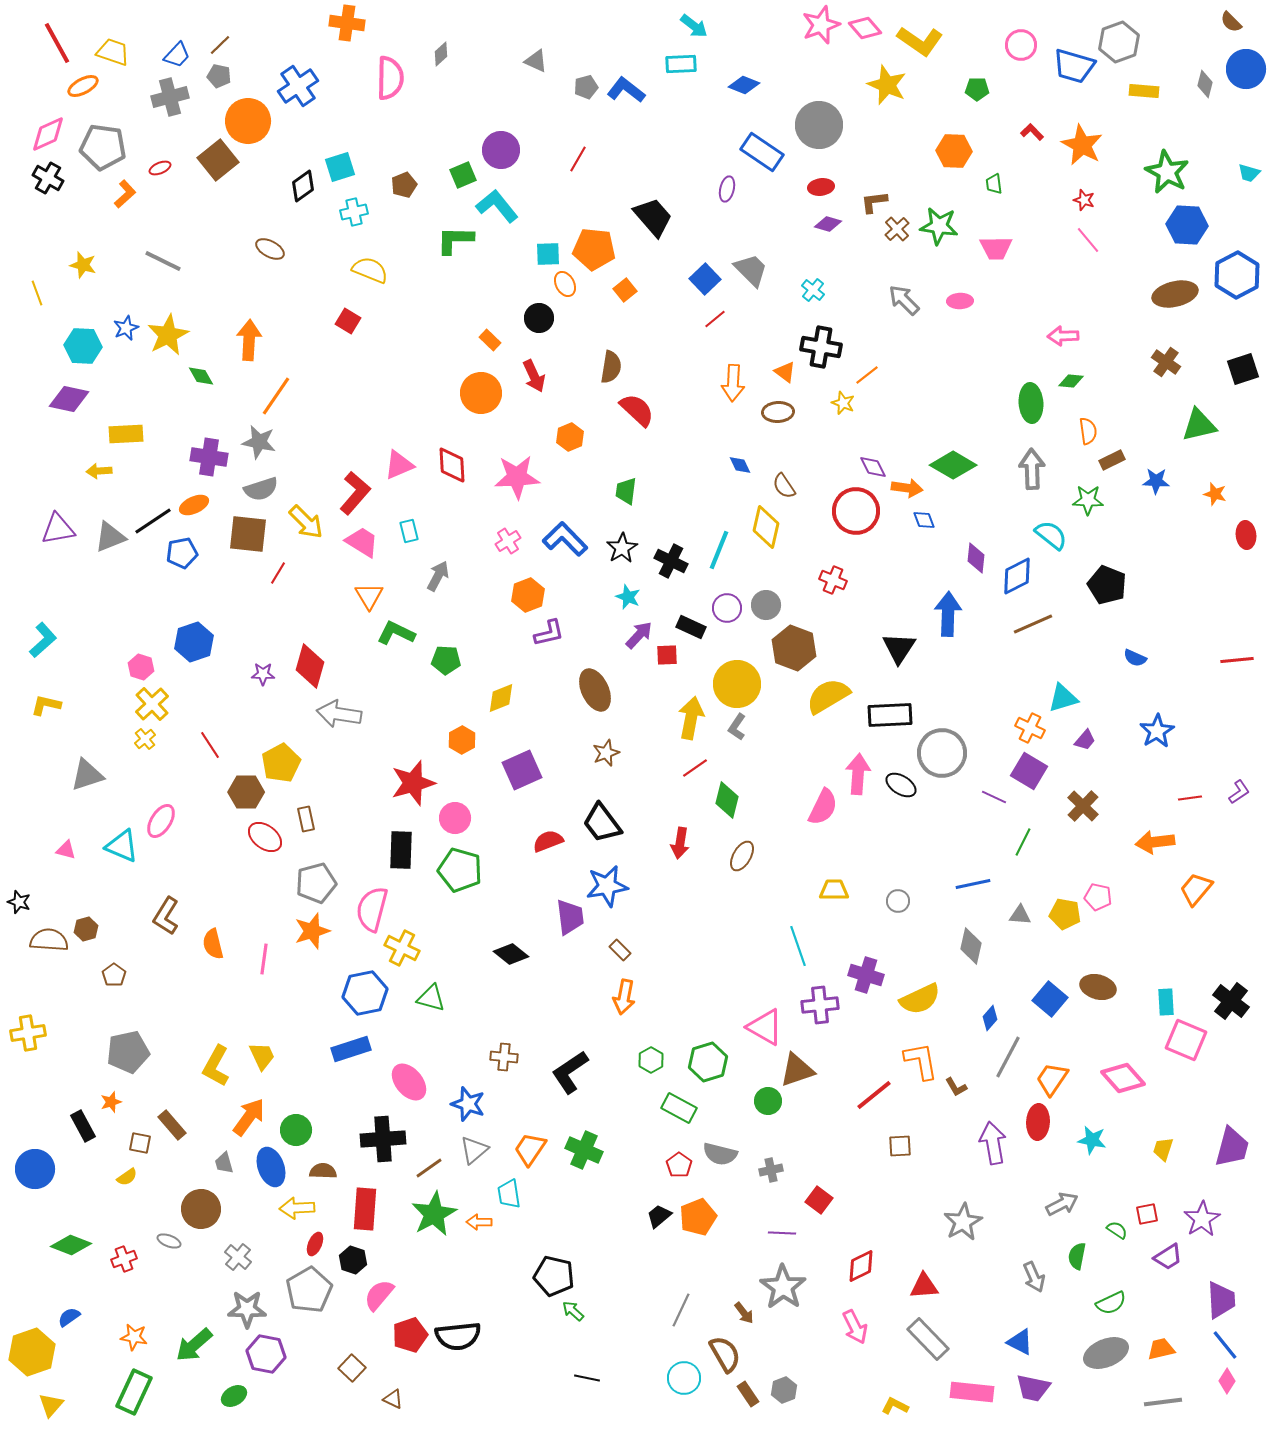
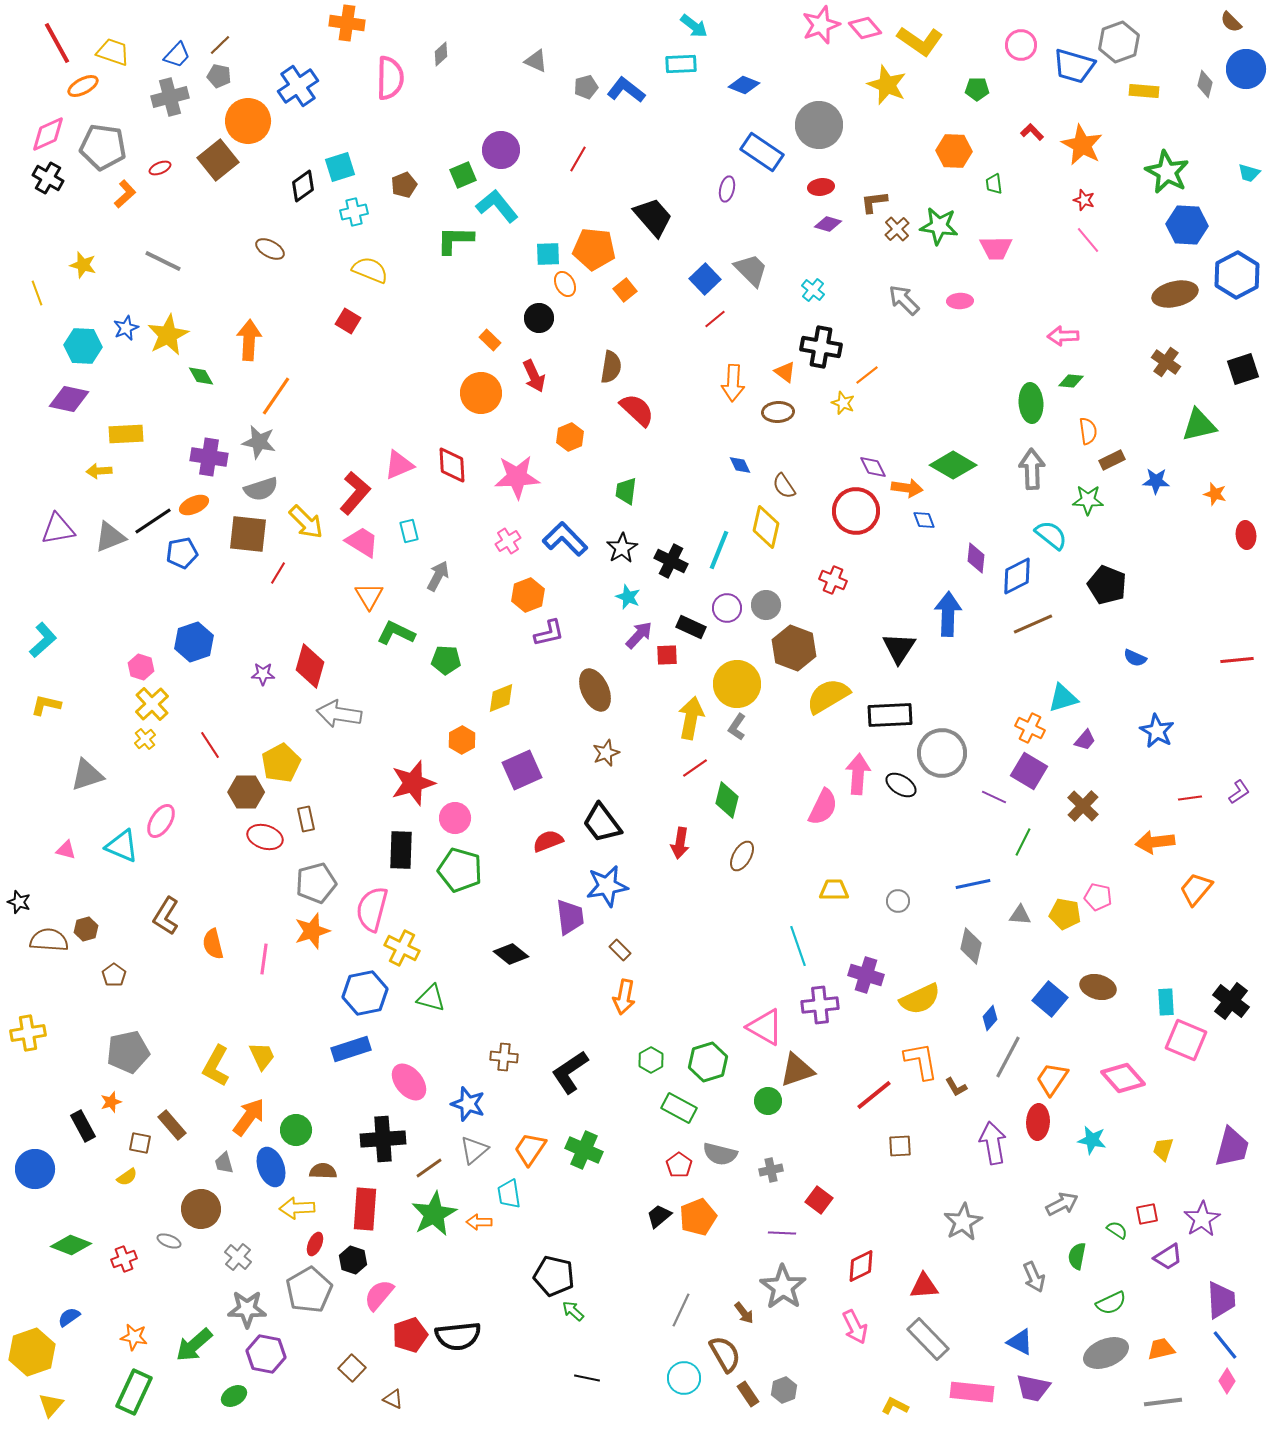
blue star at (1157, 731): rotated 12 degrees counterclockwise
red ellipse at (265, 837): rotated 20 degrees counterclockwise
